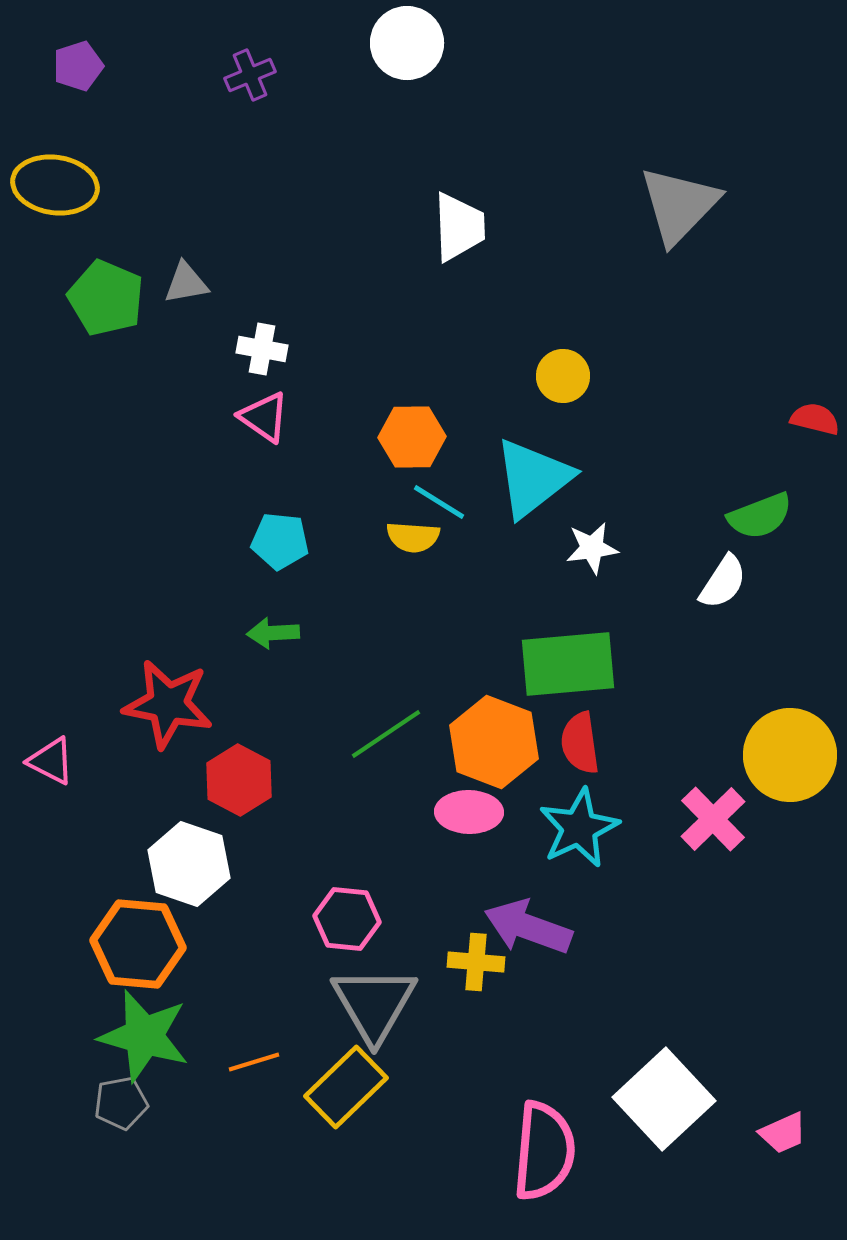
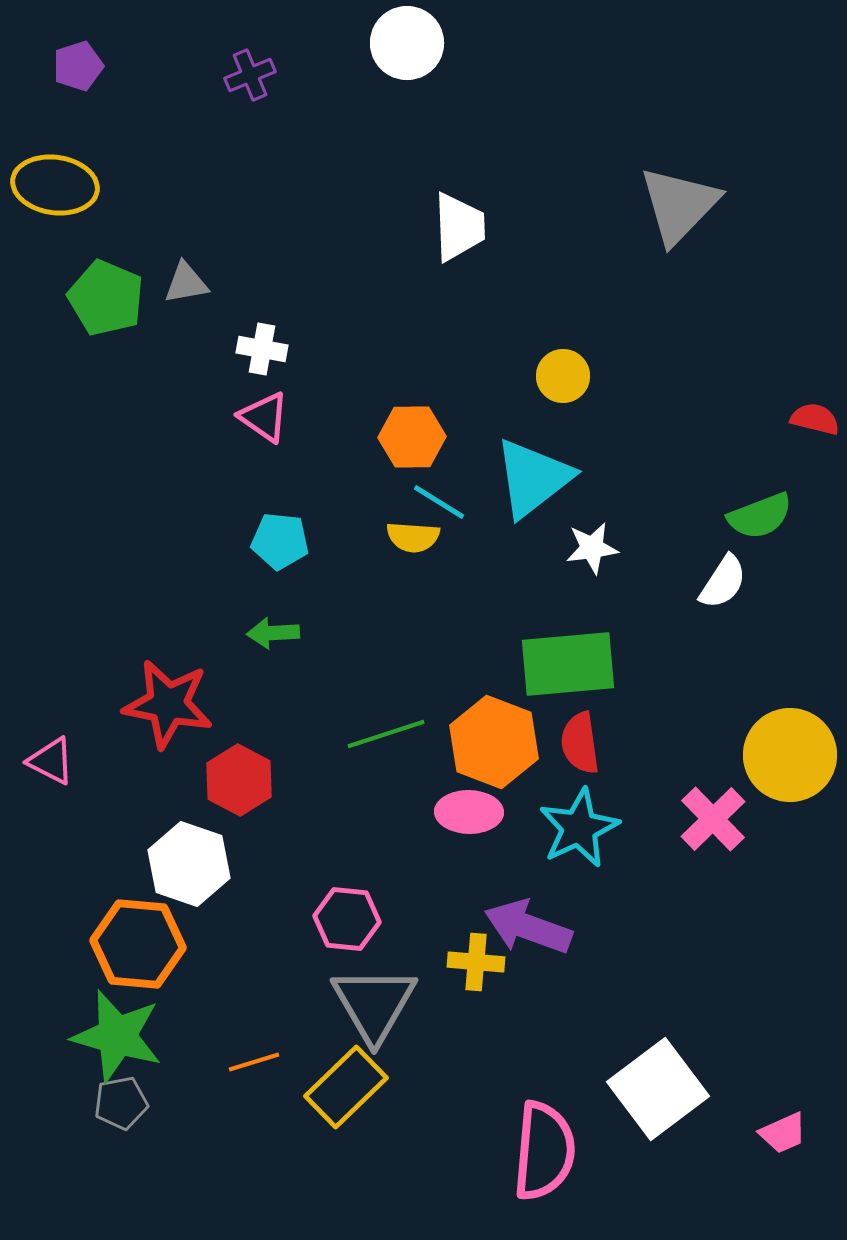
green line at (386, 734): rotated 16 degrees clockwise
green star at (144, 1036): moved 27 px left
white square at (664, 1099): moved 6 px left, 10 px up; rotated 6 degrees clockwise
